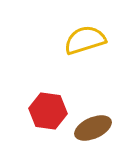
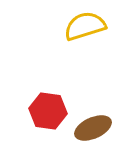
yellow semicircle: moved 14 px up
